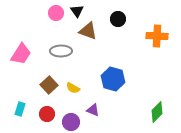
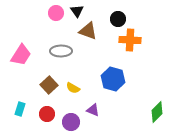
orange cross: moved 27 px left, 4 px down
pink trapezoid: moved 1 px down
